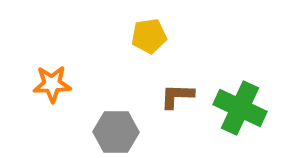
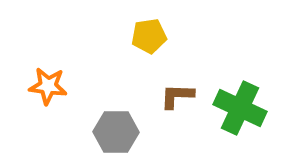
orange star: moved 4 px left, 2 px down; rotated 9 degrees clockwise
